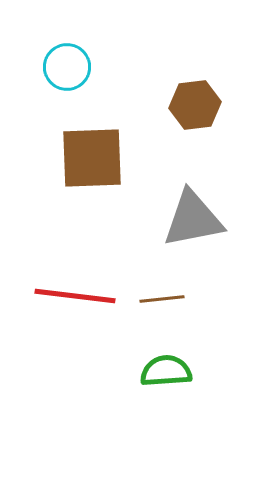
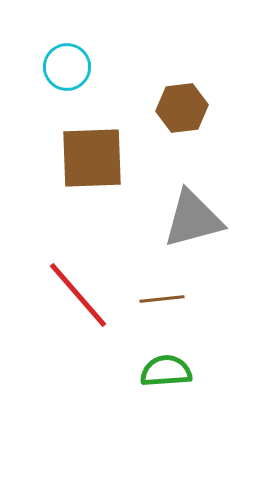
brown hexagon: moved 13 px left, 3 px down
gray triangle: rotated 4 degrees counterclockwise
red line: moved 3 px right, 1 px up; rotated 42 degrees clockwise
